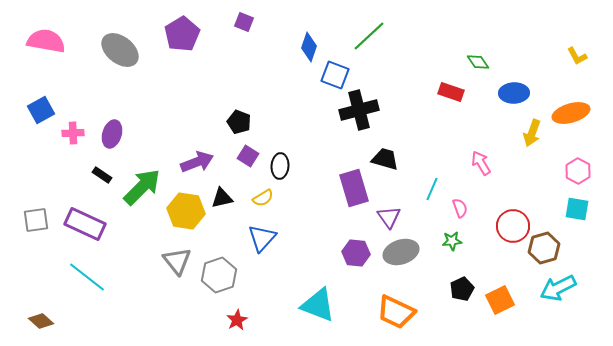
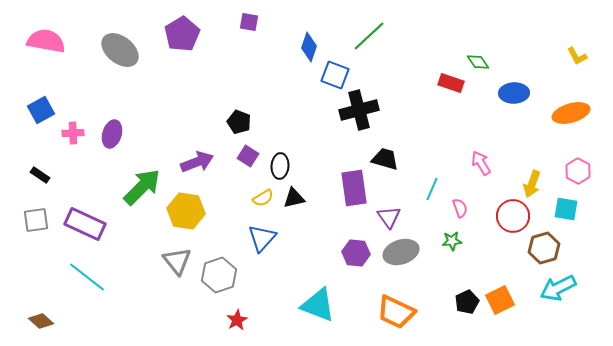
purple square at (244, 22): moved 5 px right; rotated 12 degrees counterclockwise
red rectangle at (451, 92): moved 9 px up
yellow arrow at (532, 133): moved 51 px down
black rectangle at (102, 175): moved 62 px left
purple rectangle at (354, 188): rotated 9 degrees clockwise
black triangle at (222, 198): moved 72 px right
cyan square at (577, 209): moved 11 px left
red circle at (513, 226): moved 10 px up
black pentagon at (462, 289): moved 5 px right, 13 px down
